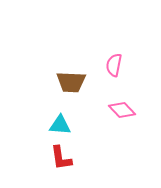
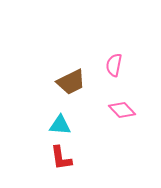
brown trapezoid: rotated 28 degrees counterclockwise
